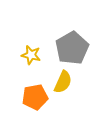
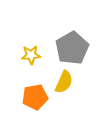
yellow star: rotated 18 degrees counterclockwise
yellow semicircle: moved 1 px right
